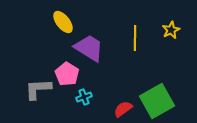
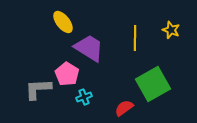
yellow star: rotated 24 degrees counterclockwise
green square: moved 4 px left, 17 px up
red semicircle: moved 1 px right, 1 px up
